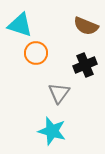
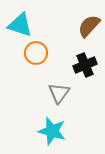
brown semicircle: moved 3 px right; rotated 110 degrees clockwise
